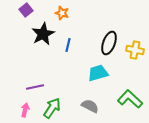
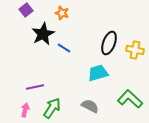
blue line: moved 4 px left, 3 px down; rotated 72 degrees counterclockwise
